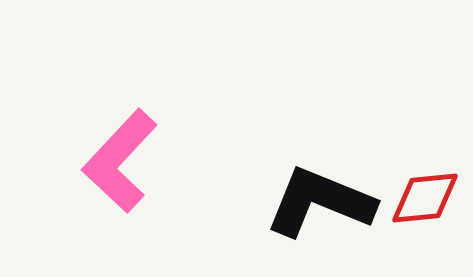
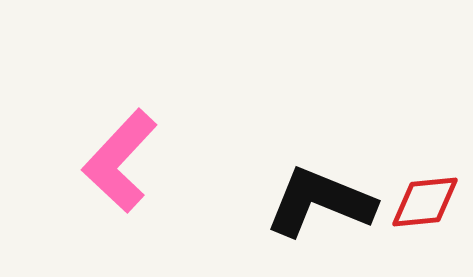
red diamond: moved 4 px down
